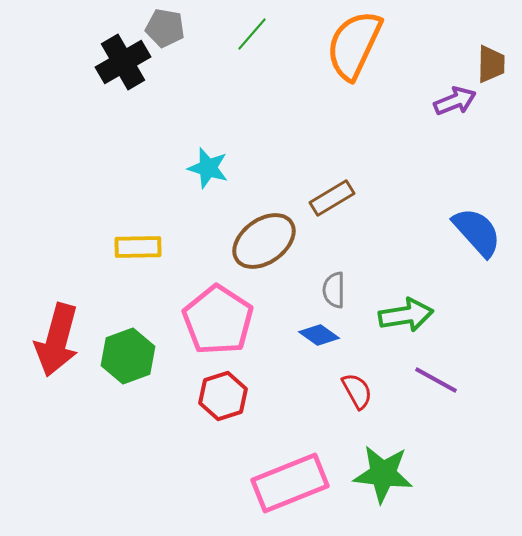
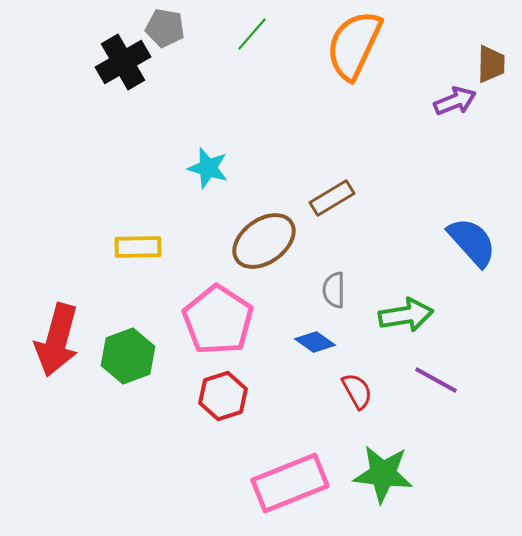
blue semicircle: moved 5 px left, 10 px down
blue diamond: moved 4 px left, 7 px down
